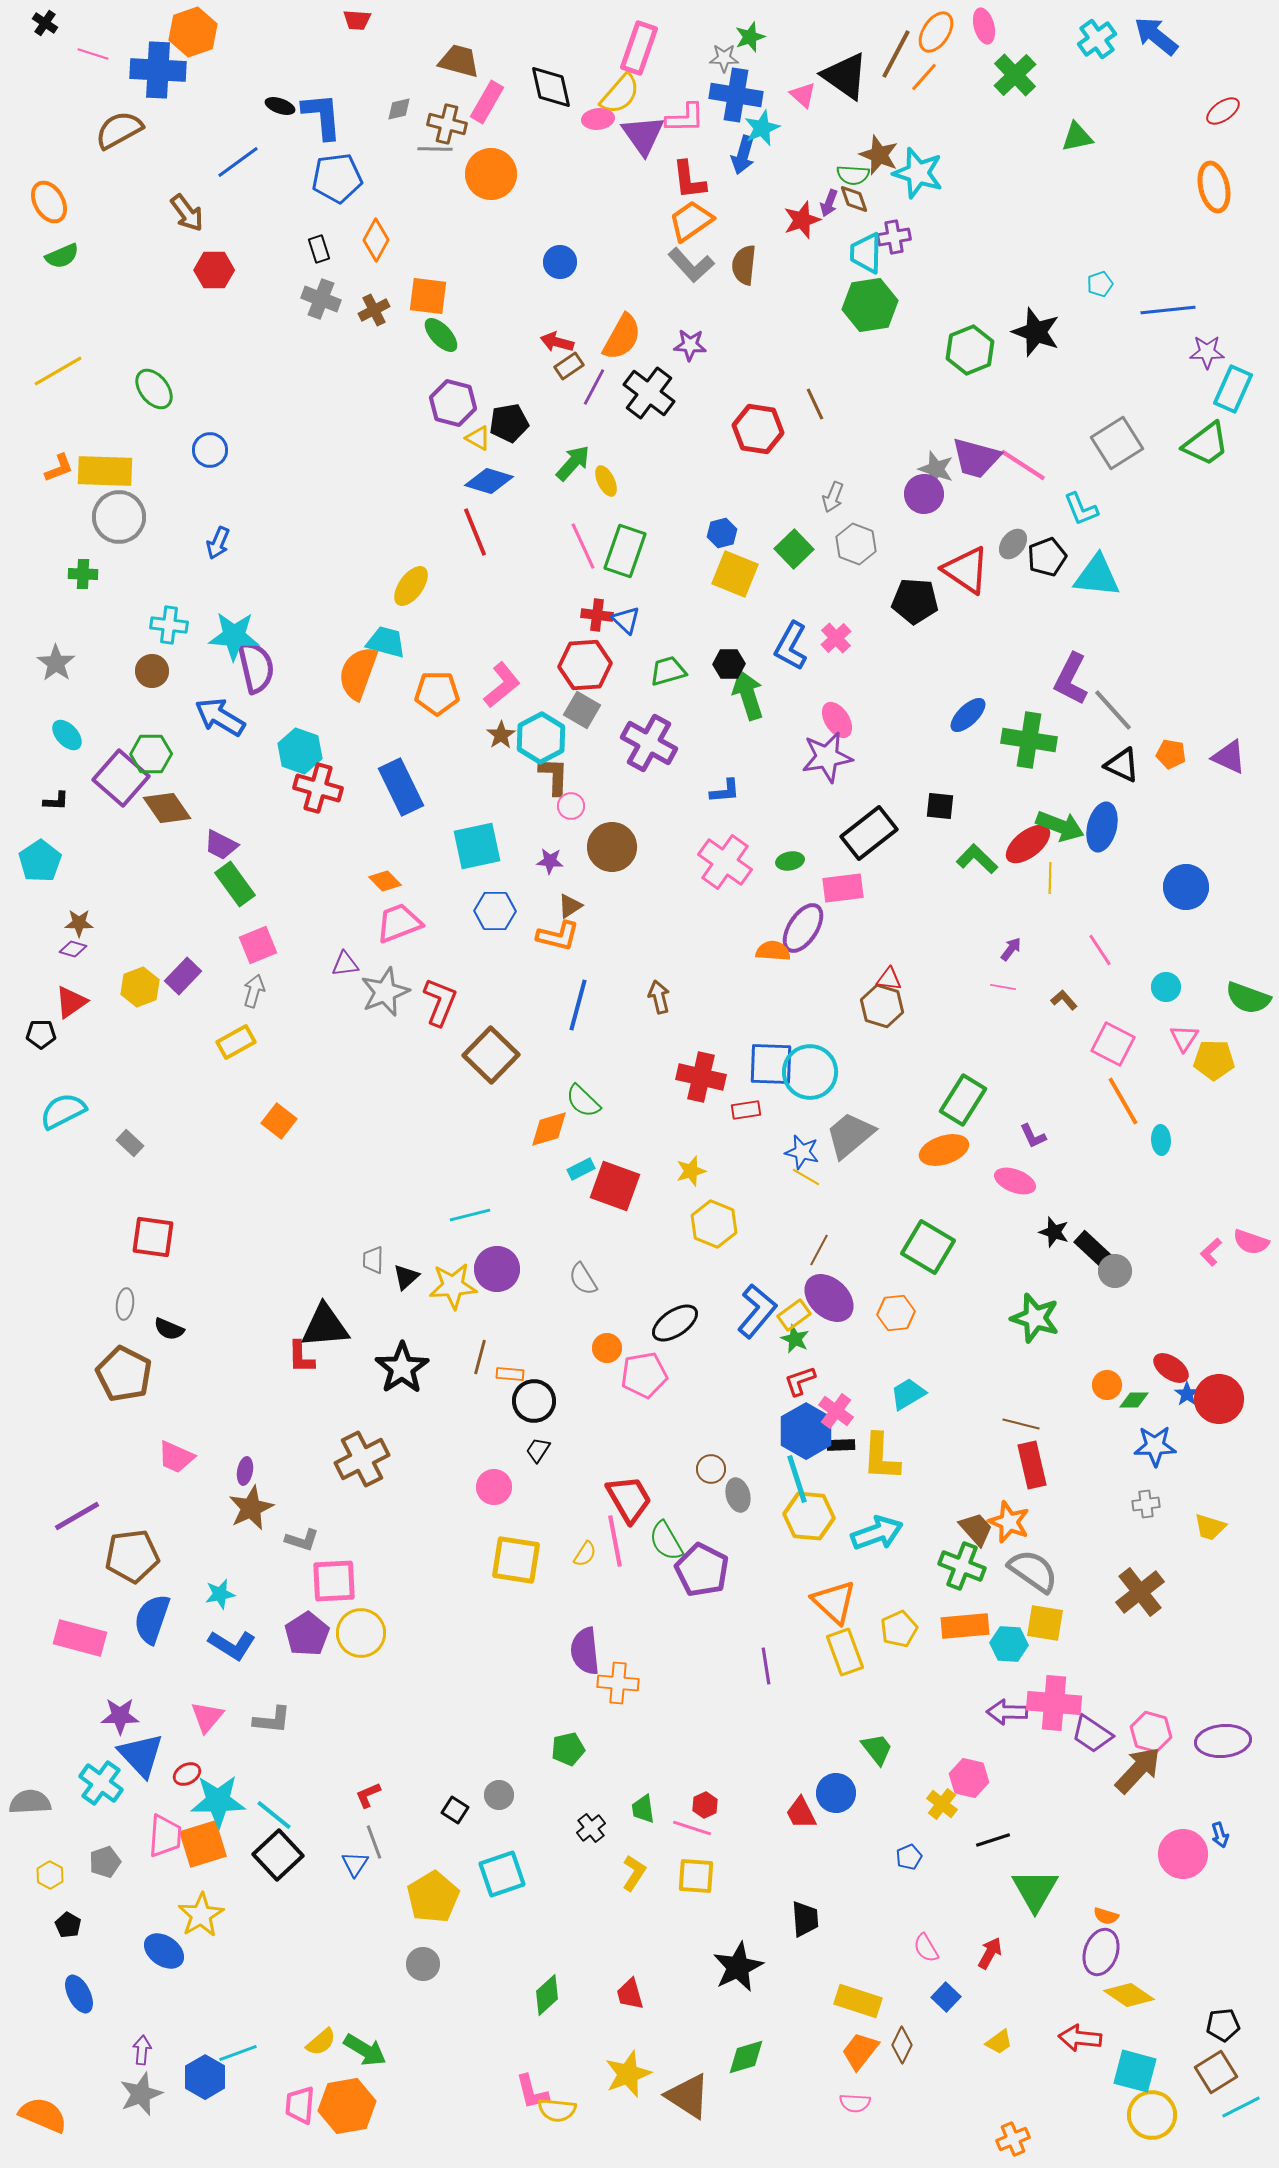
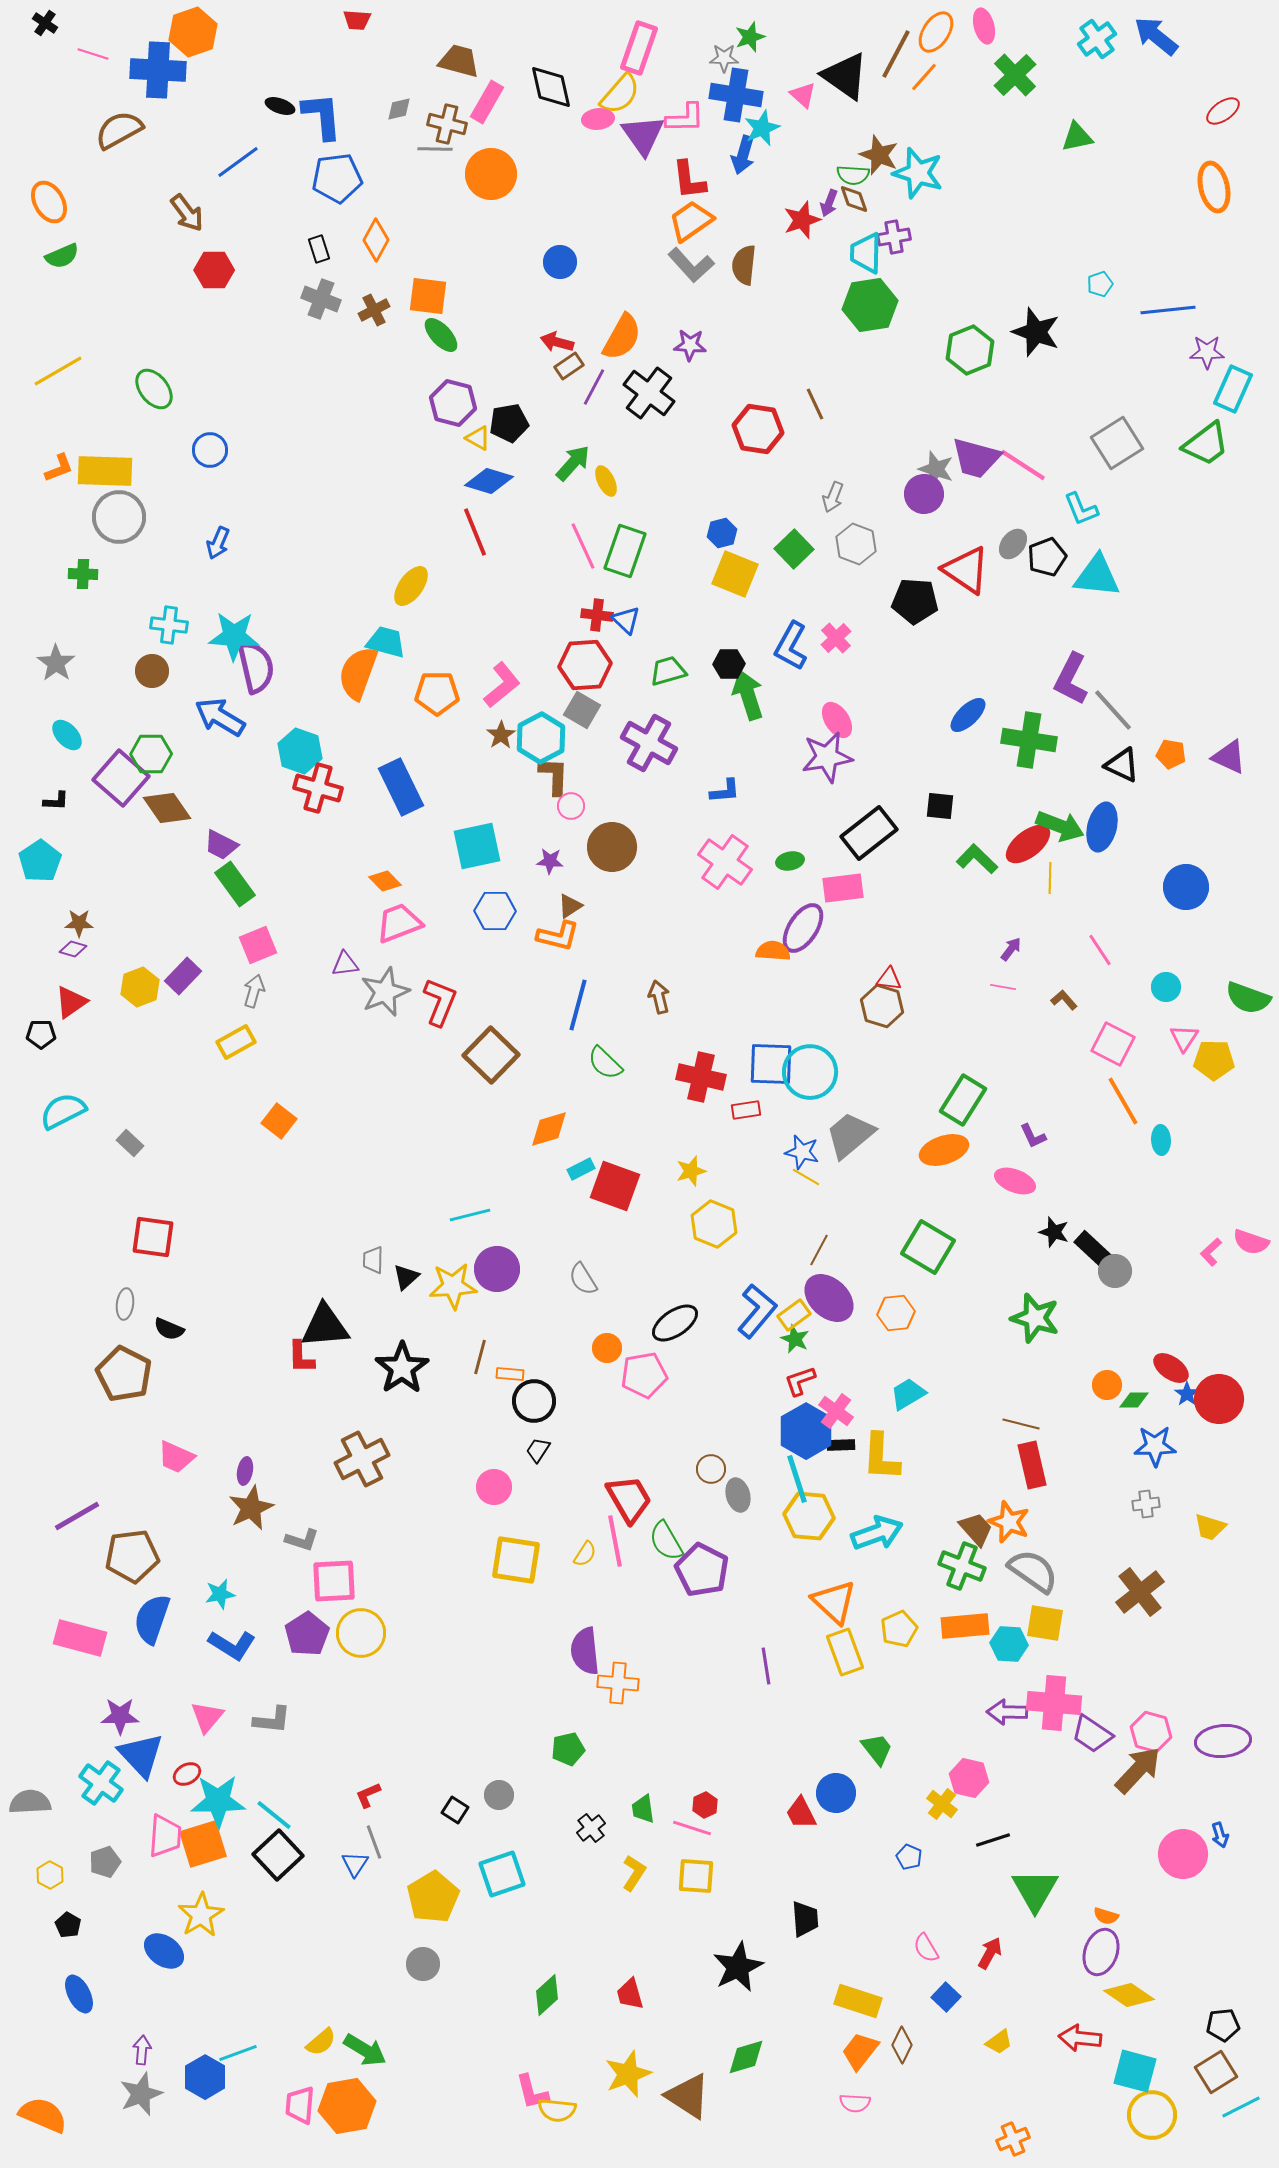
green semicircle at (583, 1101): moved 22 px right, 38 px up
blue pentagon at (909, 1857): rotated 25 degrees counterclockwise
